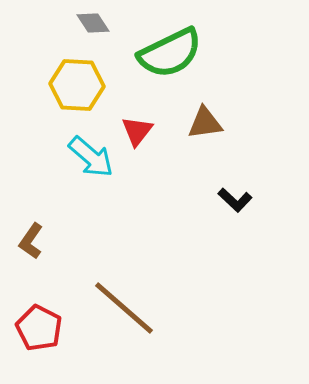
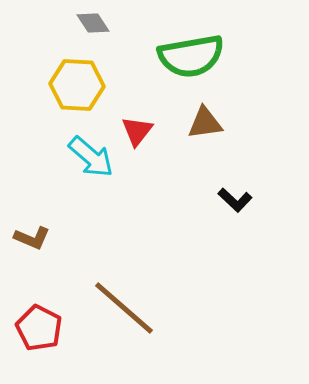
green semicircle: moved 21 px right, 3 px down; rotated 16 degrees clockwise
brown L-shape: moved 1 px right, 3 px up; rotated 102 degrees counterclockwise
